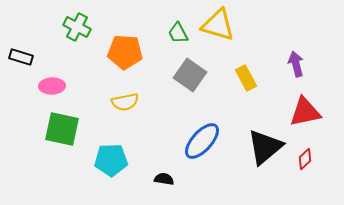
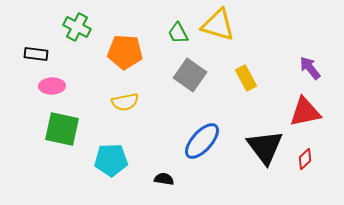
black rectangle: moved 15 px right, 3 px up; rotated 10 degrees counterclockwise
purple arrow: moved 14 px right, 4 px down; rotated 25 degrees counterclockwise
black triangle: rotated 27 degrees counterclockwise
